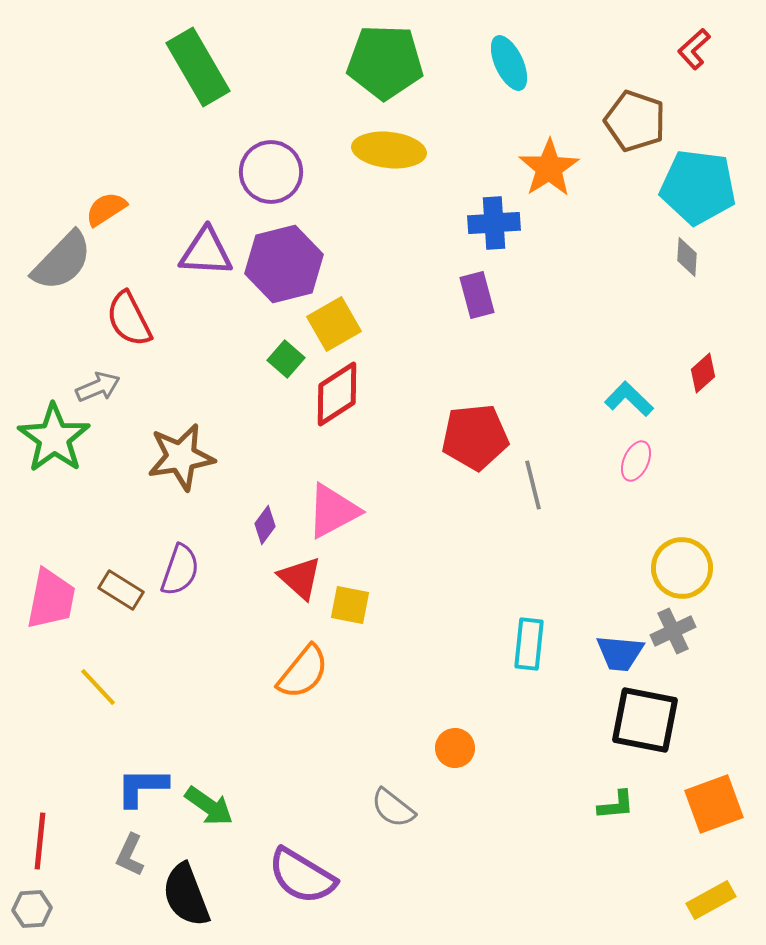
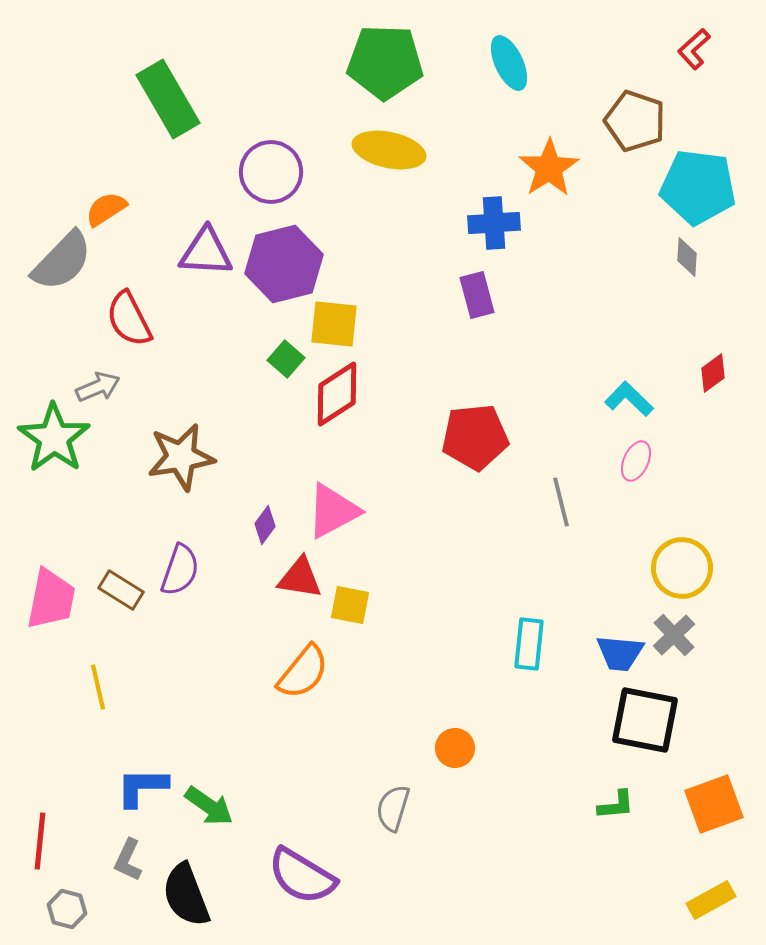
green rectangle at (198, 67): moved 30 px left, 32 px down
yellow ellipse at (389, 150): rotated 6 degrees clockwise
yellow square at (334, 324): rotated 36 degrees clockwise
red diamond at (703, 373): moved 10 px right; rotated 6 degrees clockwise
gray line at (533, 485): moved 28 px right, 17 px down
red triangle at (300, 578): rotated 33 degrees counterclockwise
gray cross at (673, 631): moved 1 px right, 4 px down; rotated 18 degrees counterclockwise
yellow line at (98, 687): rotated 30 degrees clockwise
gray semicircle at (393, 808): rotated 69 degrees clockwise
gray L-shape at (130, 855): moved 2 px left, 5 px down
gray hexagon at (32, 909): moved 35 px right; rotated 18 degrees clockwise
